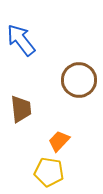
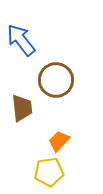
brown circle: moved 23 px left
brown trapezoid: moved 1 px right, 1 px up
yellow pentagon: rotated 16 degrees counterclockwise
